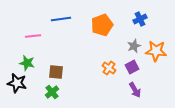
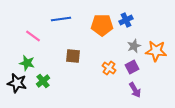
blue cross: moved 14 px left, 1 px down
orange pentagon: rotated 20 degrees clockwise
pink line: rotated 42 degrees clockwise
brown square: moved 17 px right, 16 px up
green cross: moved 9 px left, 11 px up
